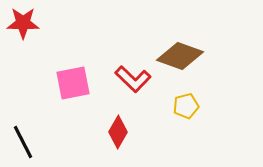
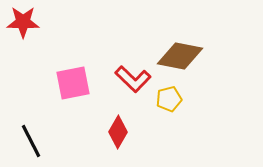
red star: moved 1 px up
brown diamond: rotated 9 degrees counterclockwise
yellow pentagon: moved 17 px left, 7 px up
black line: moved 8 px right, 1 px up
